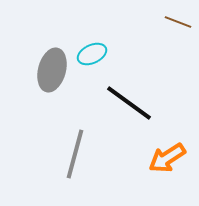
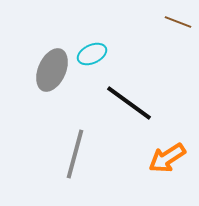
gray ellipse: rotated 9 degrees clockwise
